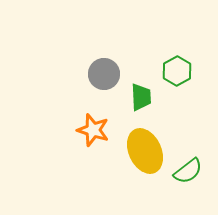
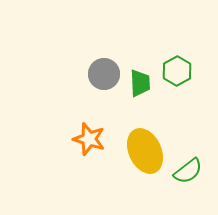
green trapezoid: moved 1 px left, 14 px up
orange star: moved 4 px left, 9 px down
